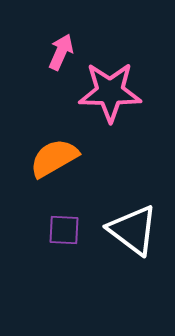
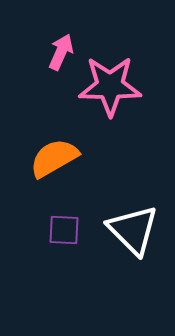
pink star: moved 6 px up
white triangle: rotated 8 degrees clockwise
